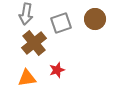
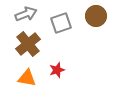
gray arrow: rotated 120 degrees counterclockwise
brown circle: moved 1 px right, 3 px up
brown cross: moved 6 px left, 1 px down
orange triangle: rotated 18 degrees clockwise
